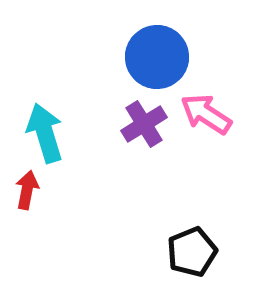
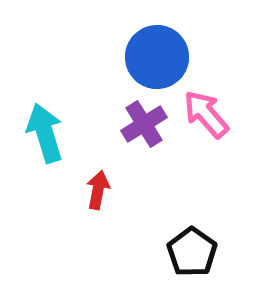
pink arrow: rotated 16 degrees clockwise
red arrow: moved 71 px right
black pentagon: rotated 15 degrees counterclockwise
